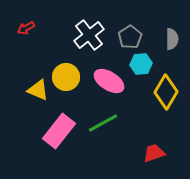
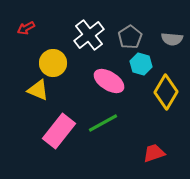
gray semicircle: rotated 95 degrees clockwise
cyan hexagon: rotated 20 degrees clockwise
yellow circle: moved 13 px left, 14 px up
